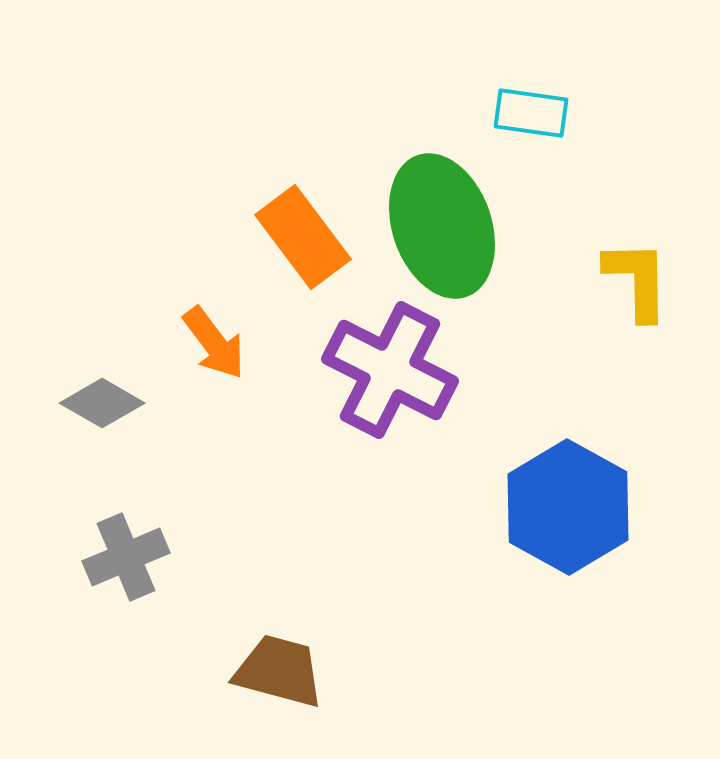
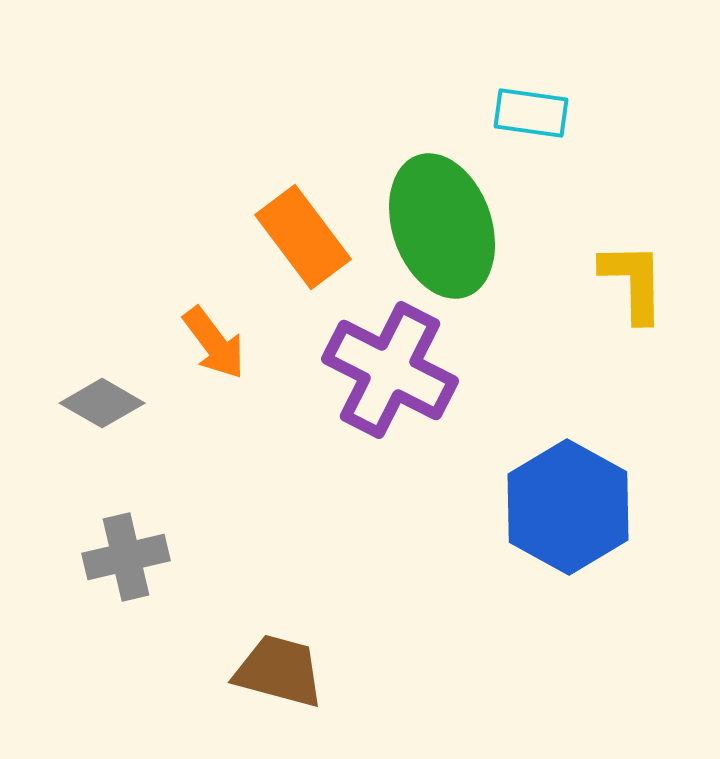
yellow L-shape: moved 4 px left, 2 px down
gray cross: rotated 10 degrees clockwise
